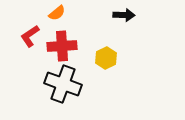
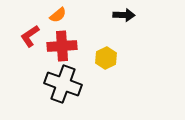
orange semicircle: moved 1 px right, 2 px down
